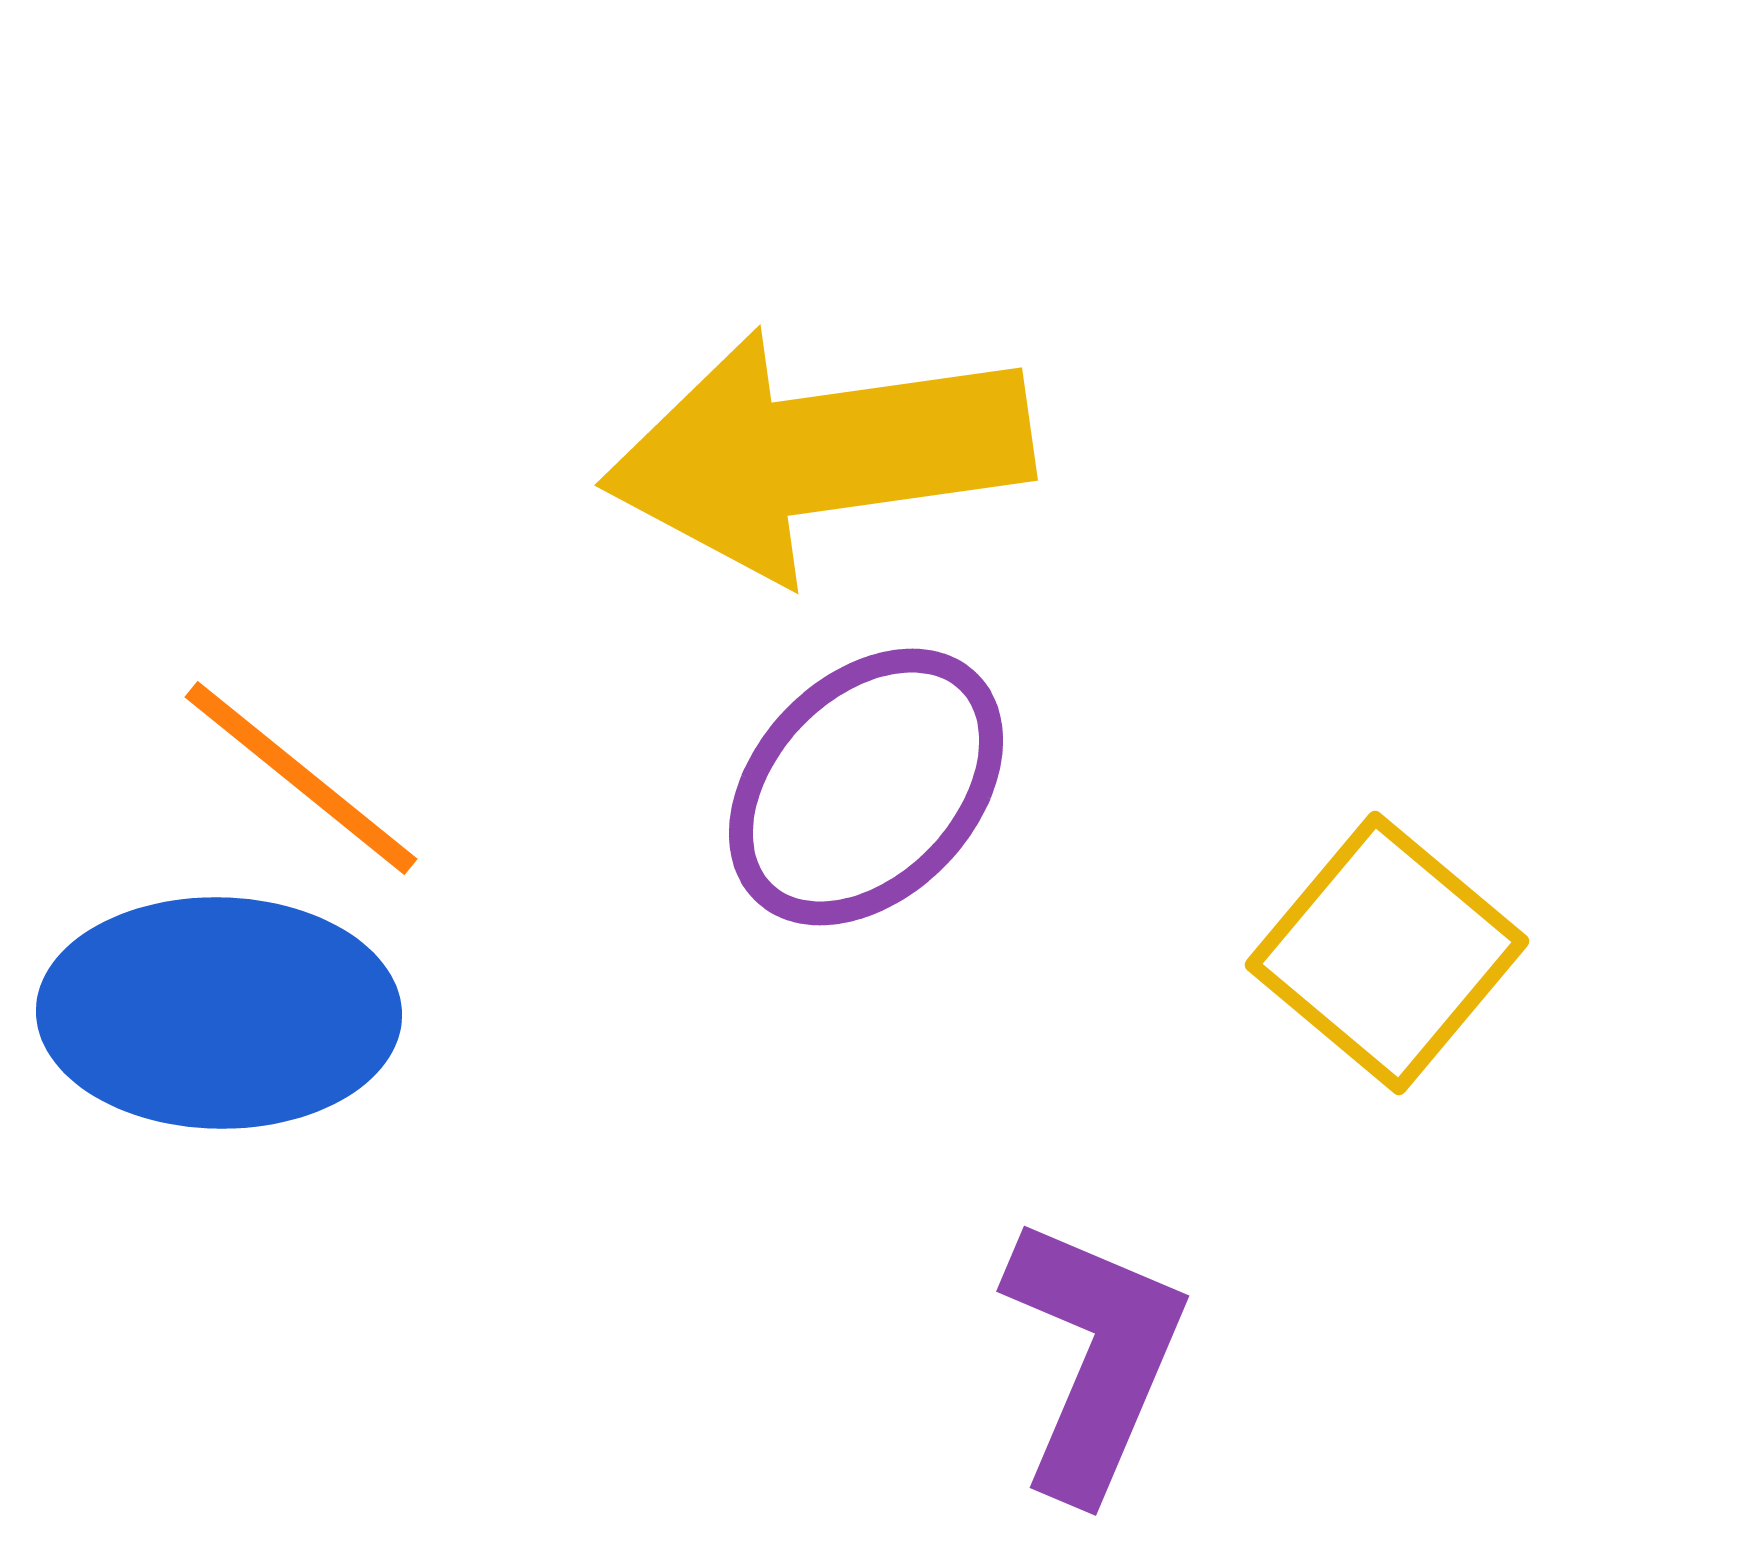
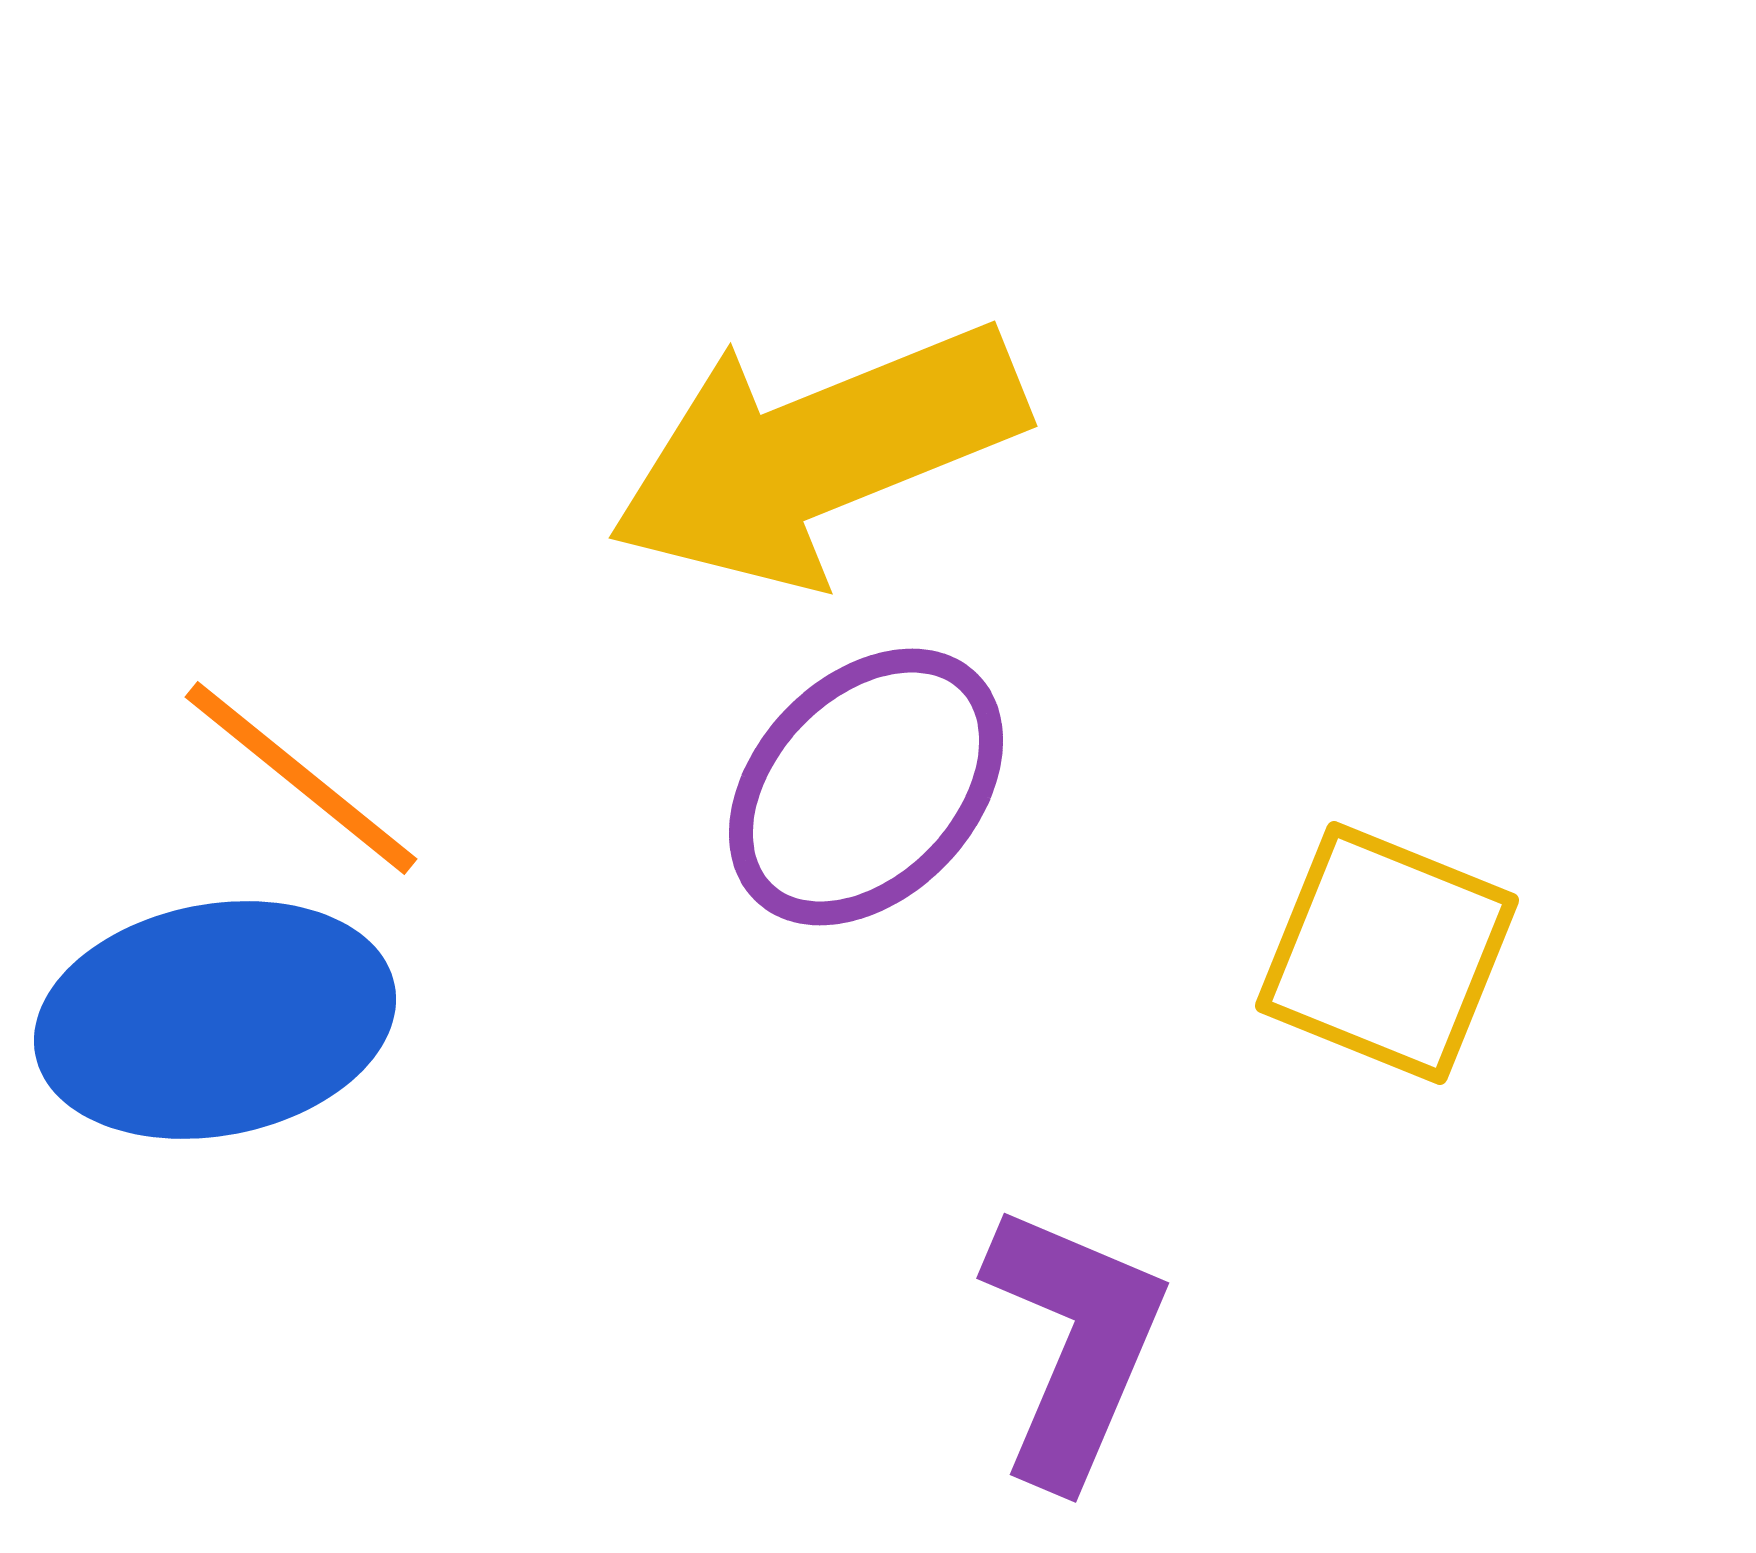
yellow arrow: rotated 14 degrees counterclockwise
yellow square: rotated 18 degrees counterclockwise
blue ellipse: moved 4 px left, 7 px down; rotated 12 degrees counterclockwise
purple L-shape: moved 20 px left, 13 px up
